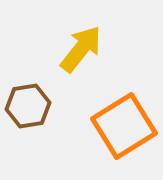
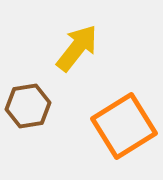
yellow arrow: moved 4 px left, 1 px up
